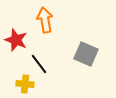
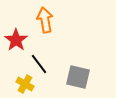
red star: rotated 15 degrees clockwise
gray square: moved 8 px left, 23 px down; rotated 10 degrees counterclockwise
yellow cross: rotated 24 degrees clockwise
